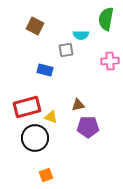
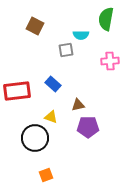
blue rectangle: moved 8 px right, 14 px down; rotated 28 degrees clockwise
red rectangle: moved 10 px left, 16 px up; rotated 8 degrees clockwise
